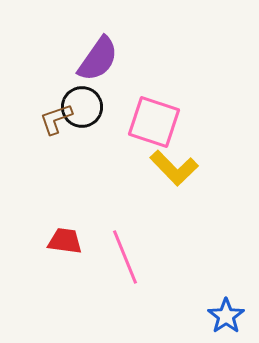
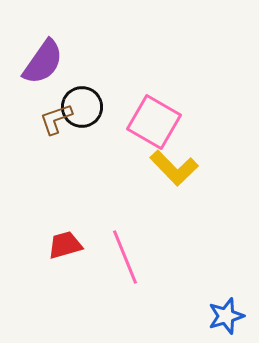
purple semicircle: moved 55 px left, 3 px down
pink square: rotated 12 degrees clockwise
red trapezoid: moved 4 px down; rotated 24 degrees counterclockwise
blue star: rotated 18 degrees clockwise
